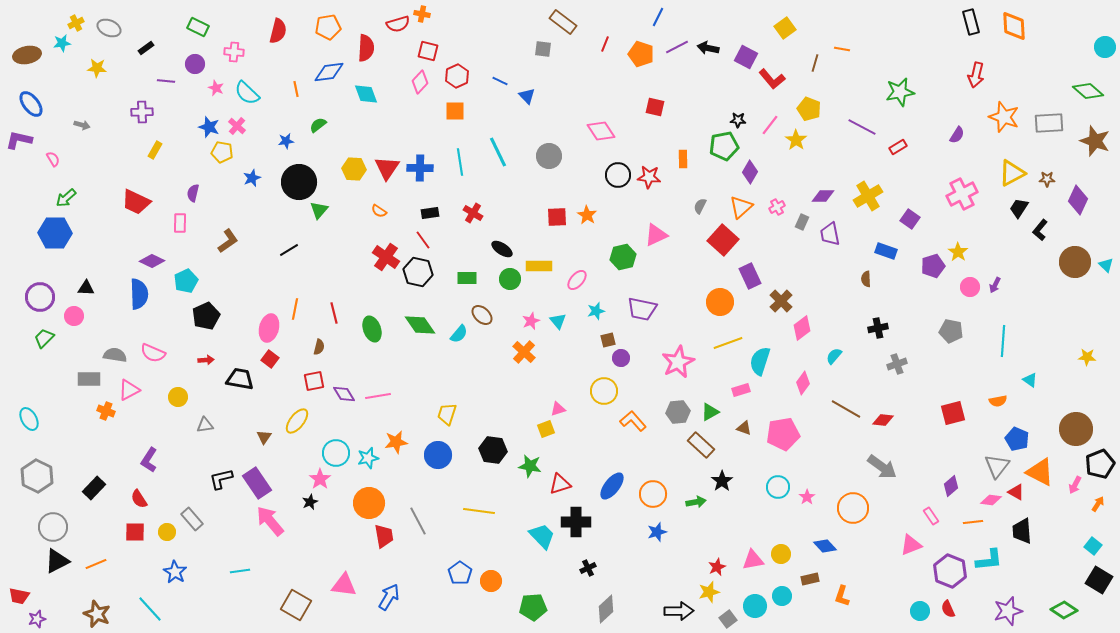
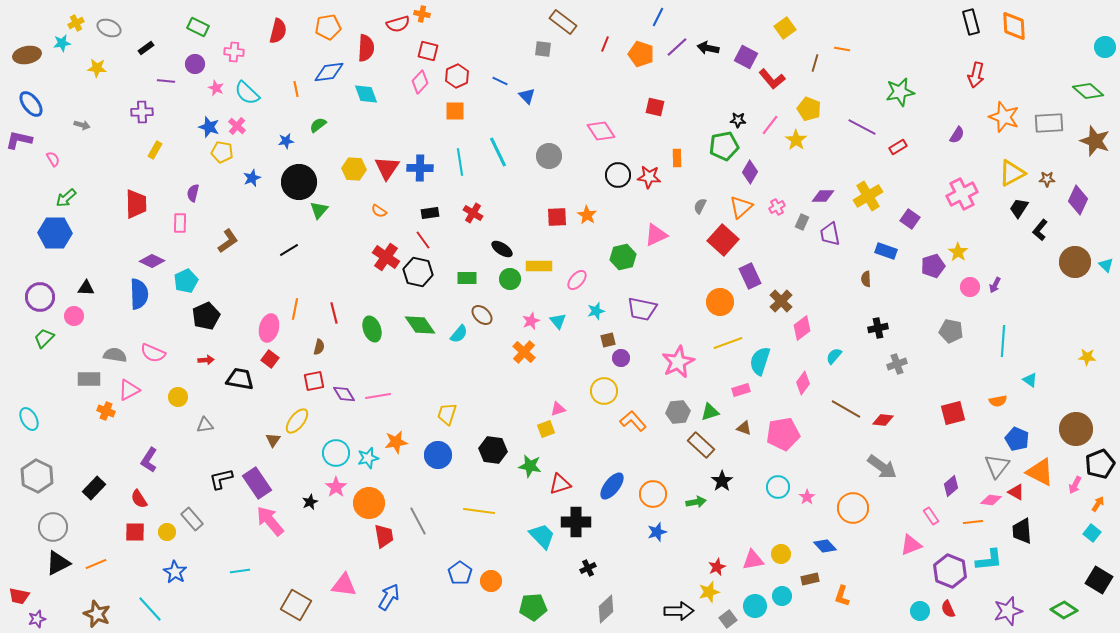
purple line at (677, 47): rotated 15 degrees counterclockwise
orange rectangle at (683, 159): moved 6 px left, 1 px up
red trapezoid at (136, 202): moved 2 px down; rotated 116 degrees counterclockwise
green triangle at (710, 412): rotated 12 degrees clockwise
brown triangle at (264, 437): moved 9 px right, 3 px down
pink star at (320, 479): moved 16 px right, 8 px down
cyan square at (1093, 546): moved 1 px left, 13 px up
black triangle at (57, 561): moved 1 px right, 2 px down
